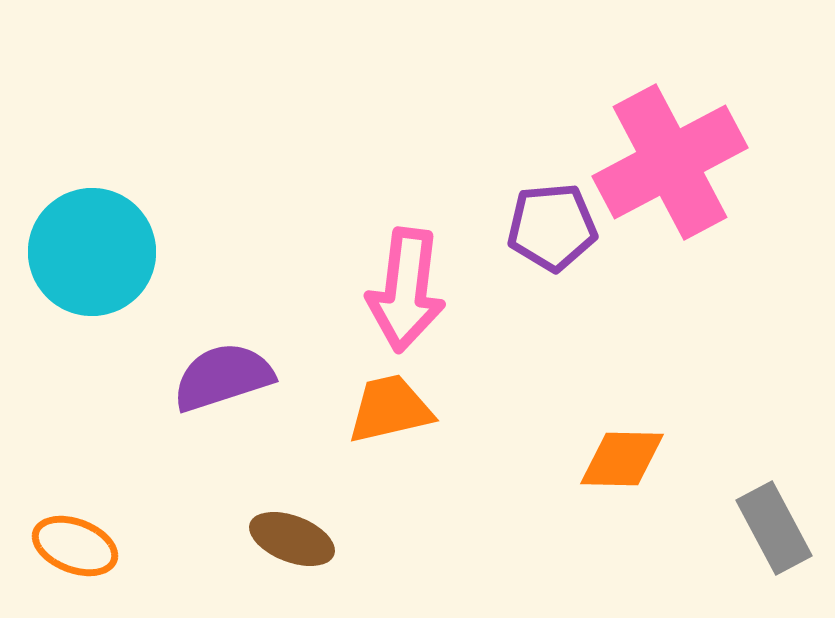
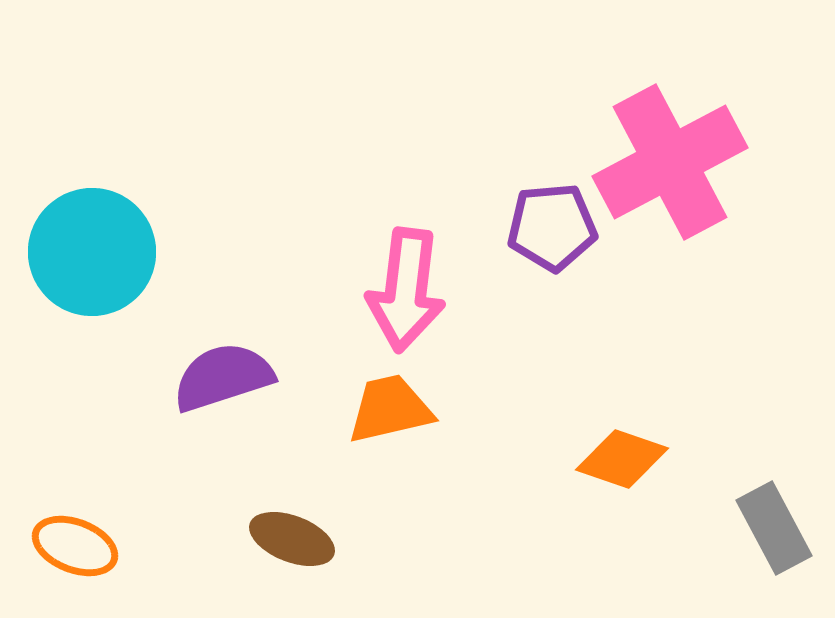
orange diamond: rotated 18 degrees clockwise
